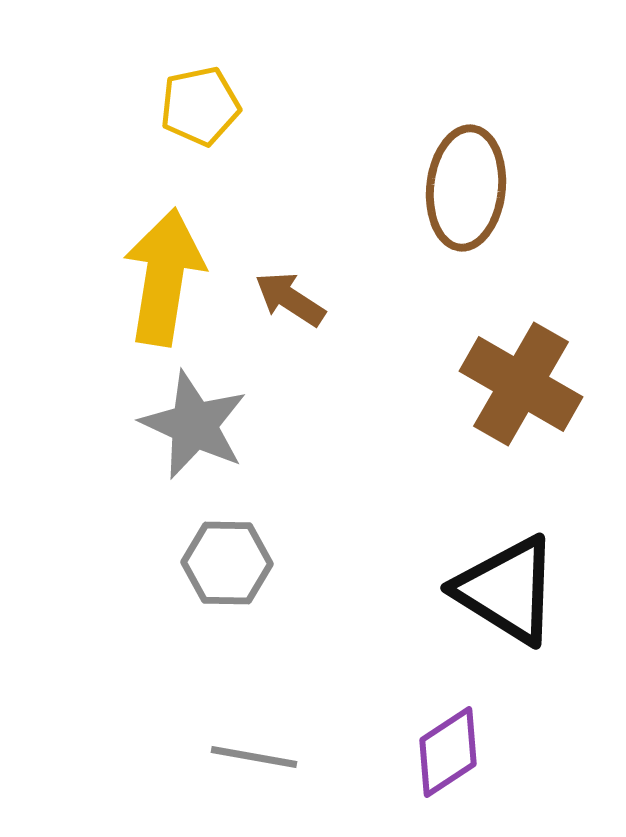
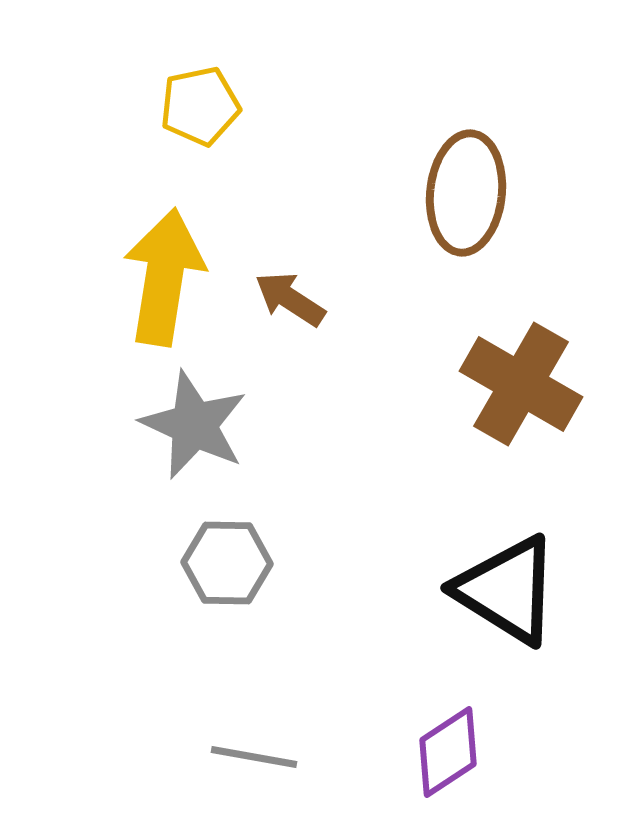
brown ellipse: moved 5 px down
